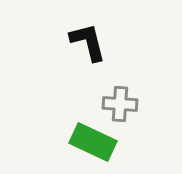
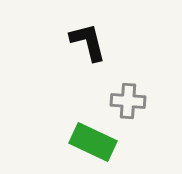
gray cross: moved 8 px right, 3 px up
